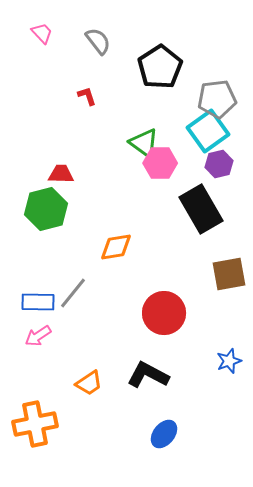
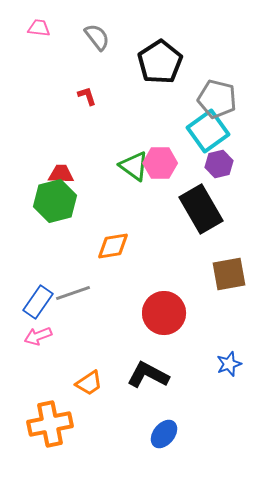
pink trapezoid: moved 3 px left, 5 px up; rotated 40 degrees counterclockwise
gray semicircle: moved 1 px left, 4 px up
black pentagon: moved 5 px up
gray pentagon: rotated 21 degrees clockwise
green triangle: moved 10 px left, 23 px down
green hexagon: moved 9 px right, 8 px up
orange diamond: moved 3 px left, 1 px up
gray line: rotated 32 degrees clockwise
blue rectangle: rotated 56 degrees counterclockwise
pink arrow: rotated 12 degrees clockwise
blue star: moved 3 px down
orange cross: moved 15 px right
